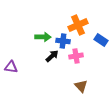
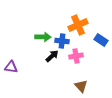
blue cross: moved 1 px left
